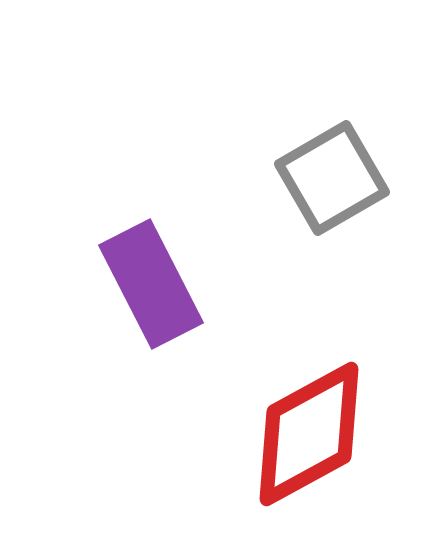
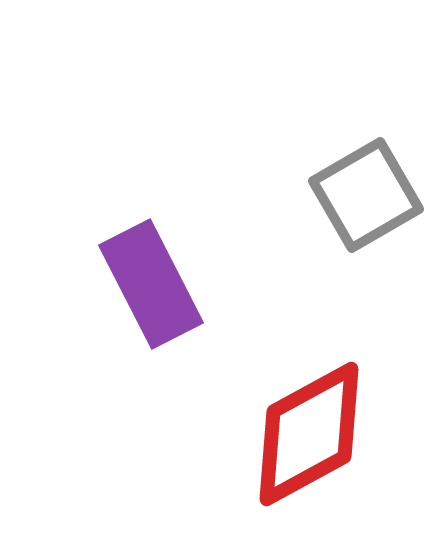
gray square: moved 34 px right, 17 px down
